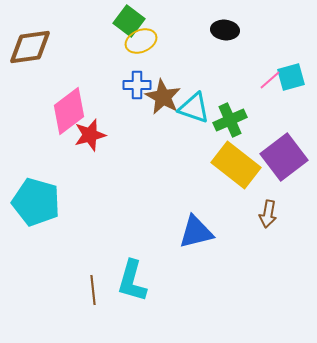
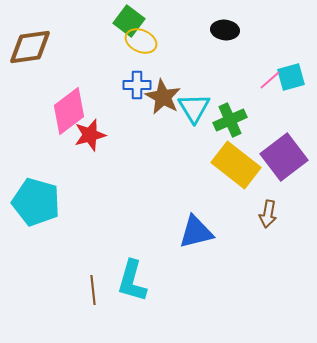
yellow ellipse: rotated 48 degrees clockwise
cyan triangle: rotated 40 degrees clockwise
